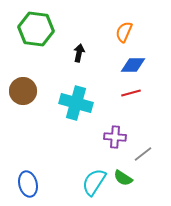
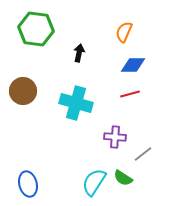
red line: moved 1 px left, 1 px down
